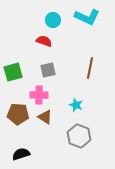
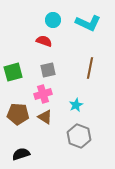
cyan L-shape: moved 1 px right, 6 px down
pink cross: moved 4 px right, 1 px up; rotated 18 degrees counterclockwise
cyan star: rotated 24 degrees clockwise
